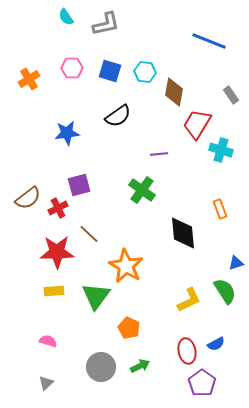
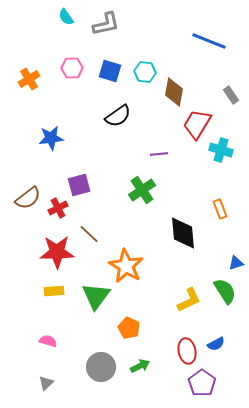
blue star: moved 16 px left, 5 px down
green cross: rotated 20 degrees clockwise
